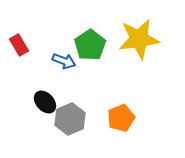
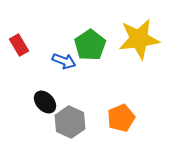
gray hexagon: moved 3 px down; rotated 12 degrees counterclockwise
